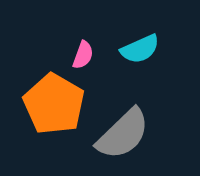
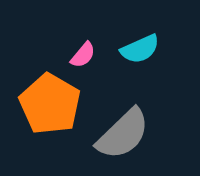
pink semicircle: rotated 20 degrees clockwise
orange pentagon: moved 4 px left
